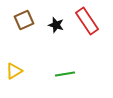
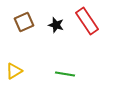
brown square: moved 2 px down
green line: rotated 18 degrees clockwise
